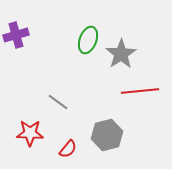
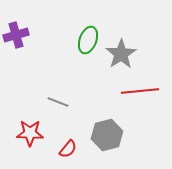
gray line: rotated 15 degrees counterclockwise
